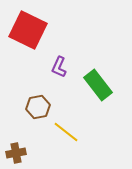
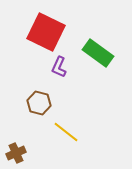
red square: moved 18 px right, 2 px down
green rectangle: moved 32 px up; rotated 16 degrees counterclockwise
brown hexagon: moved 1 px right, 4 px up; rotated 25 degrees clockwise
brown cross: rotated 12 degrees counterclockwise
